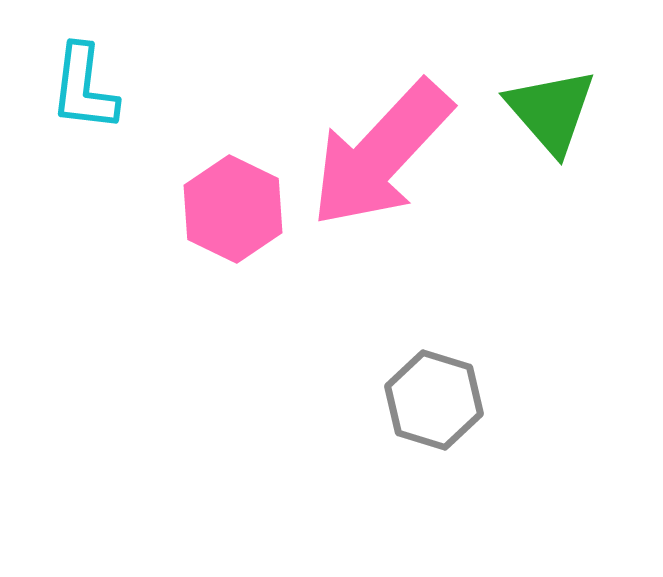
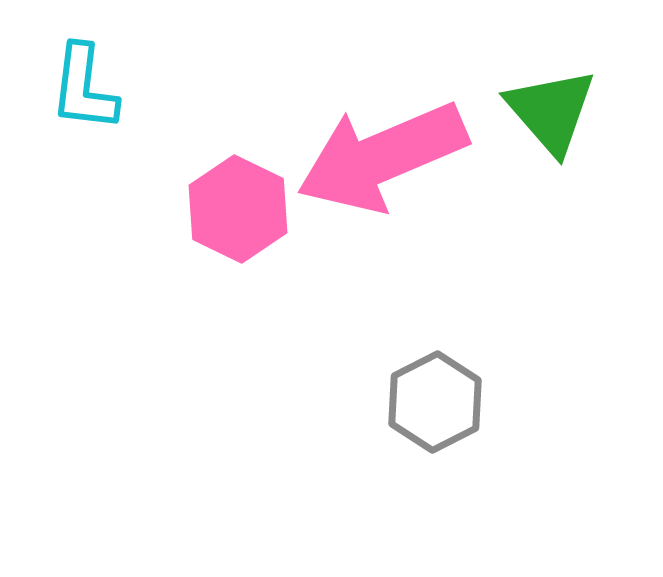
pink arrow: moved 1 px right, 3 px down; rotated 24 degrees clockwise
pink hexagon: moved 5 px right
gray hexagon: moved 1 px right, 2 px down; rotated 16 degrees clockwise
